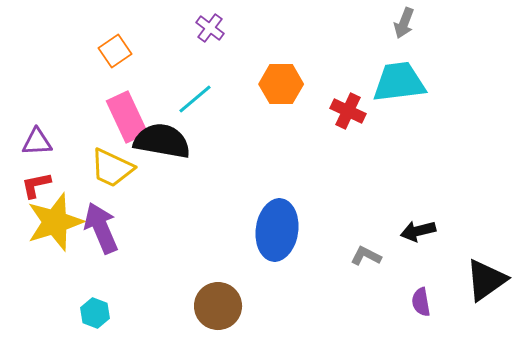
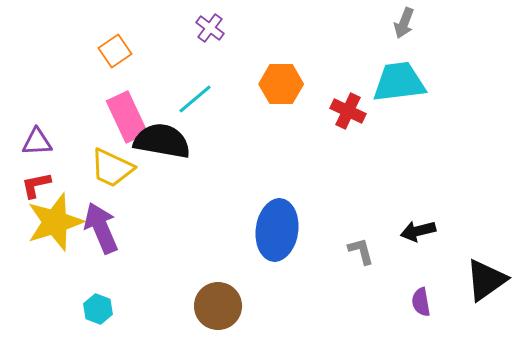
gray L-shape: moved 5 px left, 5 px up; rotated 48 degrees clockwise
cyan hexagon: moved 3 px right, 4 px up
